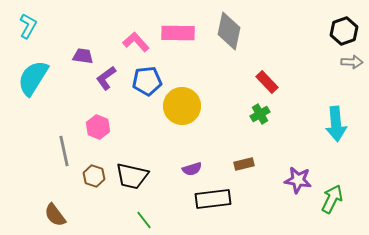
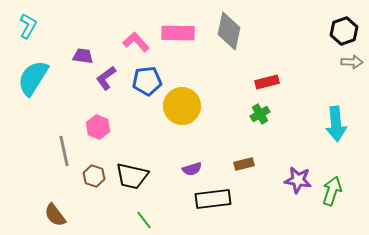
red rectangle: rotated 60 degrees counterclockwise
green arrow: moved 8 px up; rotated 8 degrees counterclockwise
